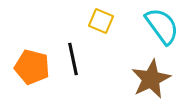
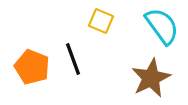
black line: rotated 8 degrees counterclockwise
orange pentagon: rotated 8 degrees clockwise
brown star: moved 1 px up
